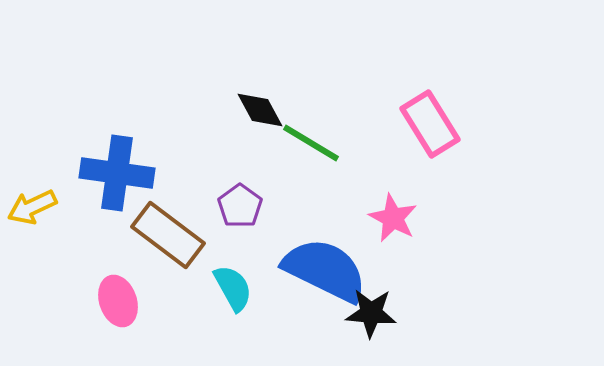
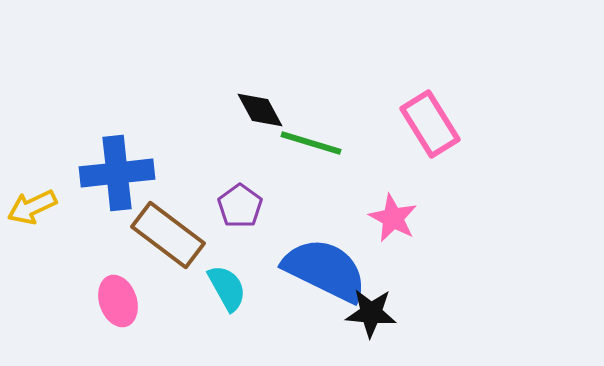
green line: rotated 14 degrees counterclockwise
blue cross: rotated 14 degrees counterclockwise
cyan semicircle: moved 6 px left
